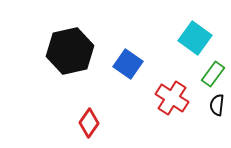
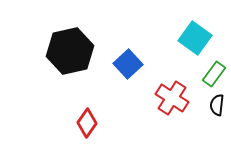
blue square: rotated 12 degrees clockwise
green rectangle: moved 1 px right
red diamond: moved 2 px left
